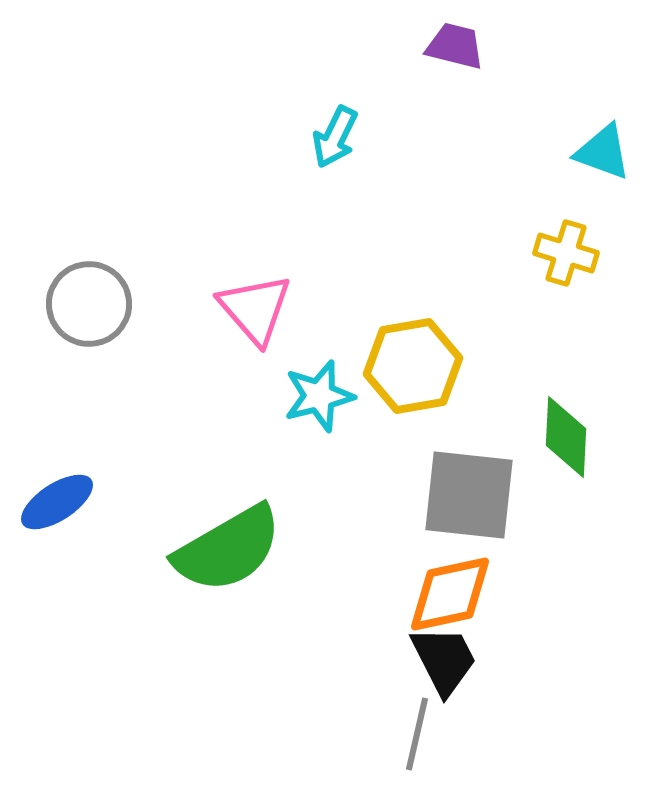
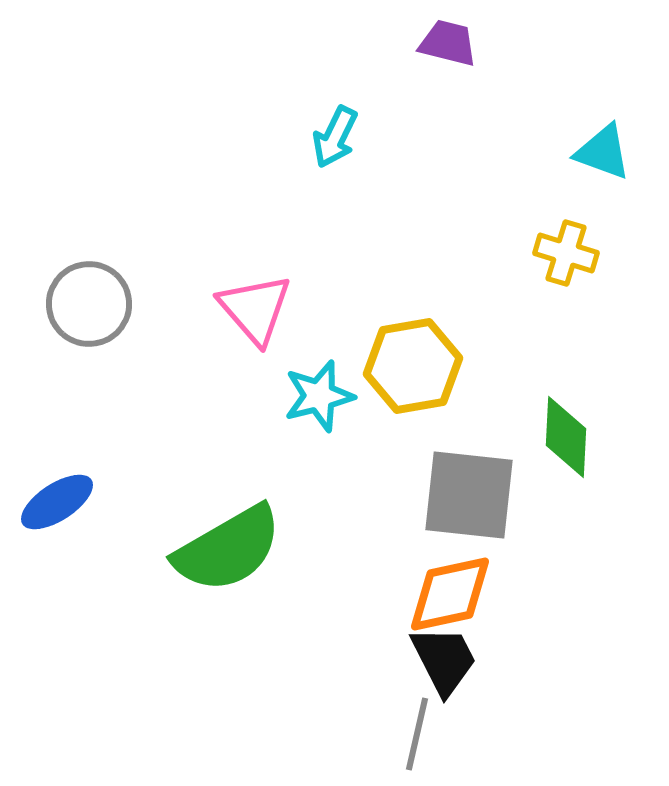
purple trapezoid: moved 7 px left, 3 px up
